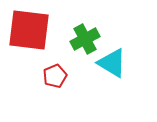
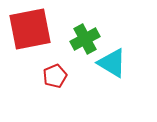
red square: moved 1 px right, 1 px up; rotated 18 degrees counterclockwise
